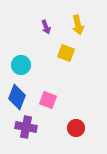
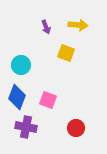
yellow arrow: rotated 72 degrees counterclockwise
